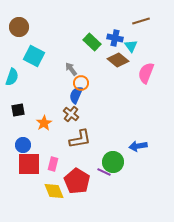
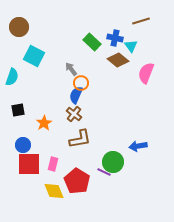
brown cross: moved 3 px right
